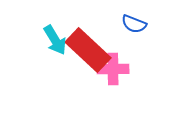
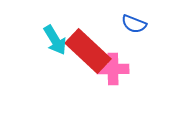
red rectangle: moved 1 px down
